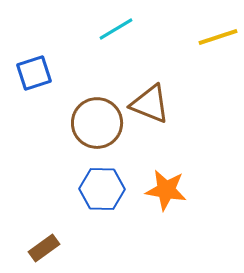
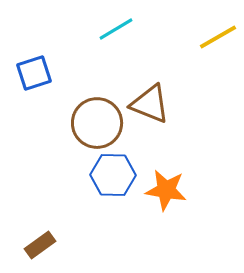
yellow line: rotated 12 degrees counterclockwise
blue hexagon: moved 11 px right, 14 px up
brown rectangle: moved 4 px left, 3 px up
